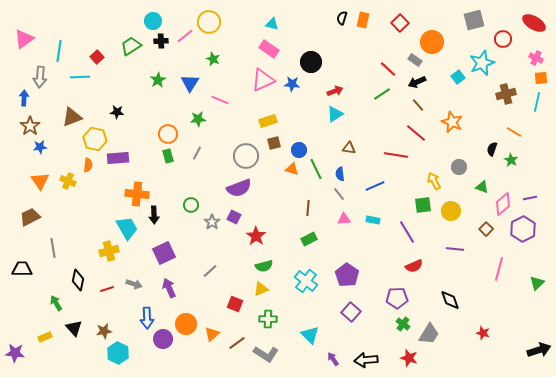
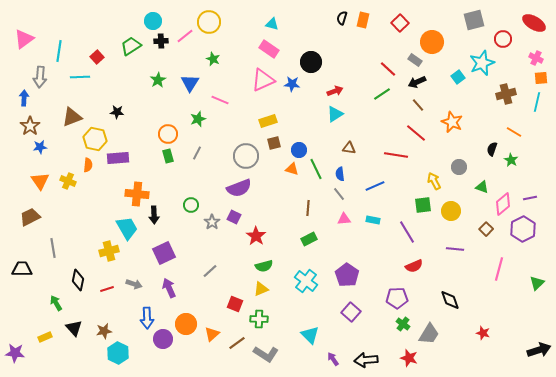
green star at (198, 119): rotated 14 degrees counterclockwise
green cross at (268, 319): moved 9 px left
